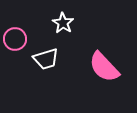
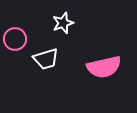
white star: rotated 20 degrees clockwise
pink semicircle: rotated 60 degrees counterclockwise
